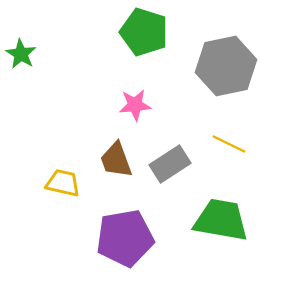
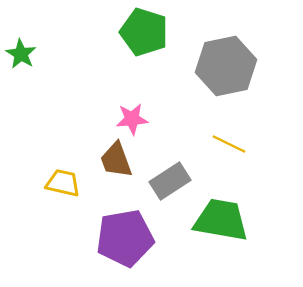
pink star: moved 3 px left, 14 px down
gray rectangle: moved 17 px down
